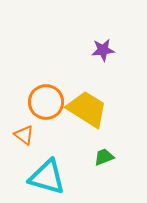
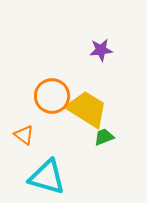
purple star: moved 2 px left
orange circle: moved 6 px right, 6 px up
green trapezoid: moved 20 px up
